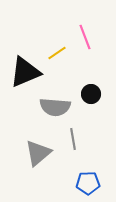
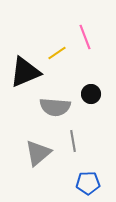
gray line: moved 2 px down
